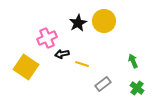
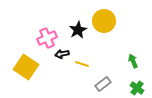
black star: moved 7 px down
